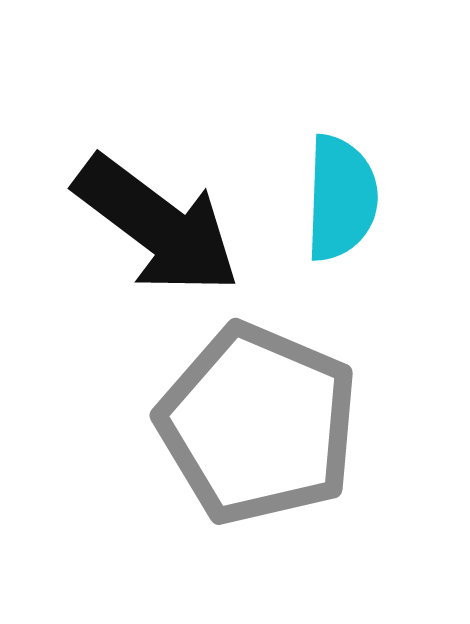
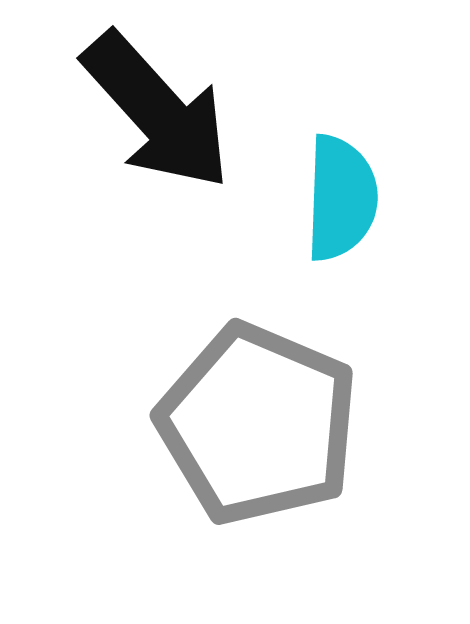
black arrow: moved 114 px up; rotated 11 degrees clockwise
